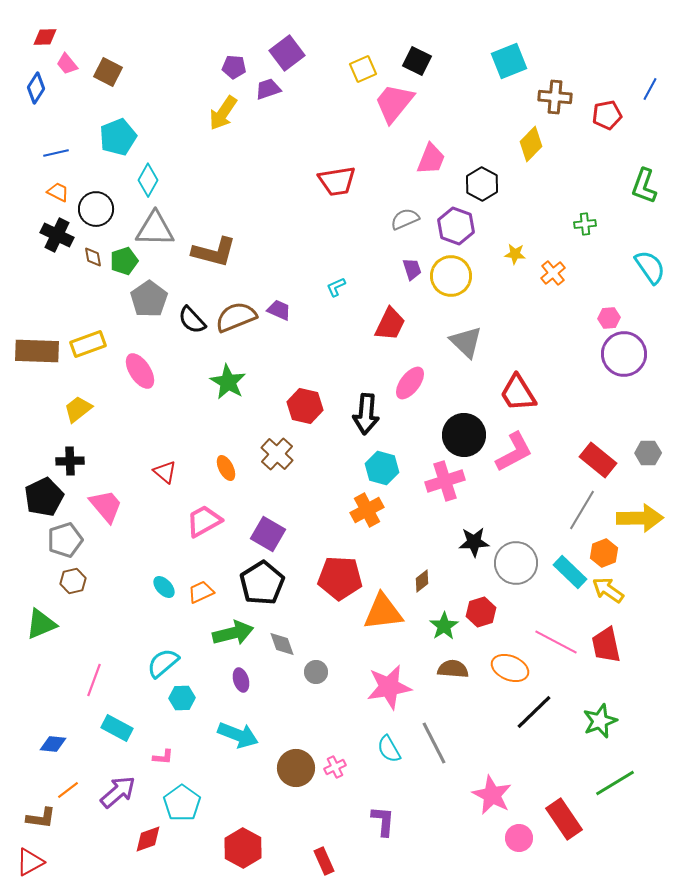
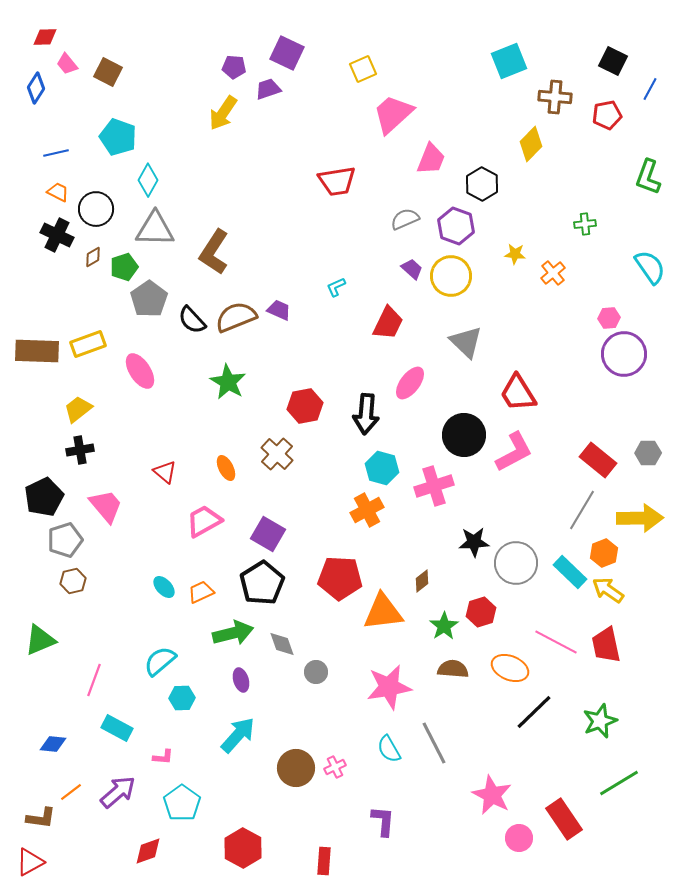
purple square at (287, 53): rotated 28 degrees counterclockwise
black square at (417, 61): moved 196 px right
pink trapezoid at (394, 103): moved 1 px left, 11 px down; rotated 9 degrees clockwise
cyan pentagon at (118, 137): rotated 30 degrees counterclockwise
green L-shape at (644, 186): moved 4 px right, 9 px up
brown L-shape at (214, 252): rotated 108 degrees clockwise
brown diamond at (93, 257): rotated 70 degrees clockwise
green pentagon at (124, 261): moved 6 px down
purple trapezoid at (412, 269): rotated 30 degrees counterclockwise
red trapezoid at (390, 324): moved 2 px left, 1 px up
red hexagon at (305, 406): rotated 24 degrees counterclockwise
black cross at (70, 461): moved 10 px right, 11 px up; rotated 8 degrees counterclockwise
pink cross at (445, 481): moved 11 px left, 5 px down
green triangle at (41, 624): moved 1 px left, 16 px down
cyan semicircle at (163, 663): moved 3 px left, 2 px up
cyan arrow at (238, 735): rotated 69 degrees counterclockwise
green line at (615, 783): moved 4 px right
orange line at (68, 790): moved 3 px right, 2 px down
red diamond at (148, 839): moved 12 px down
red rectangle at (324, 861): rotated 28 degrees clockwise
